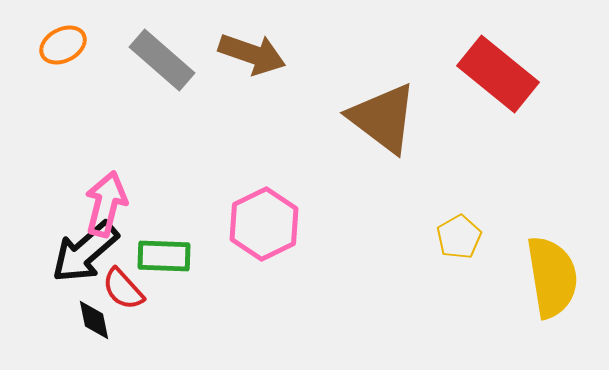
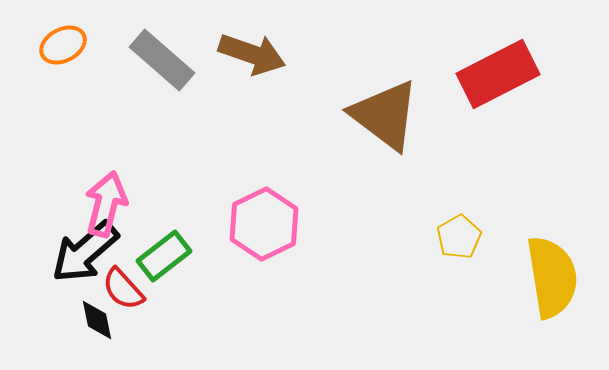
red rectangle: rotated 66 degrees counterclockwise
brown triangle: moved 2 px right, 3 px up
green rectangle: rotated 40 degrees counterclockwise
black diamond: moved 3 px right
